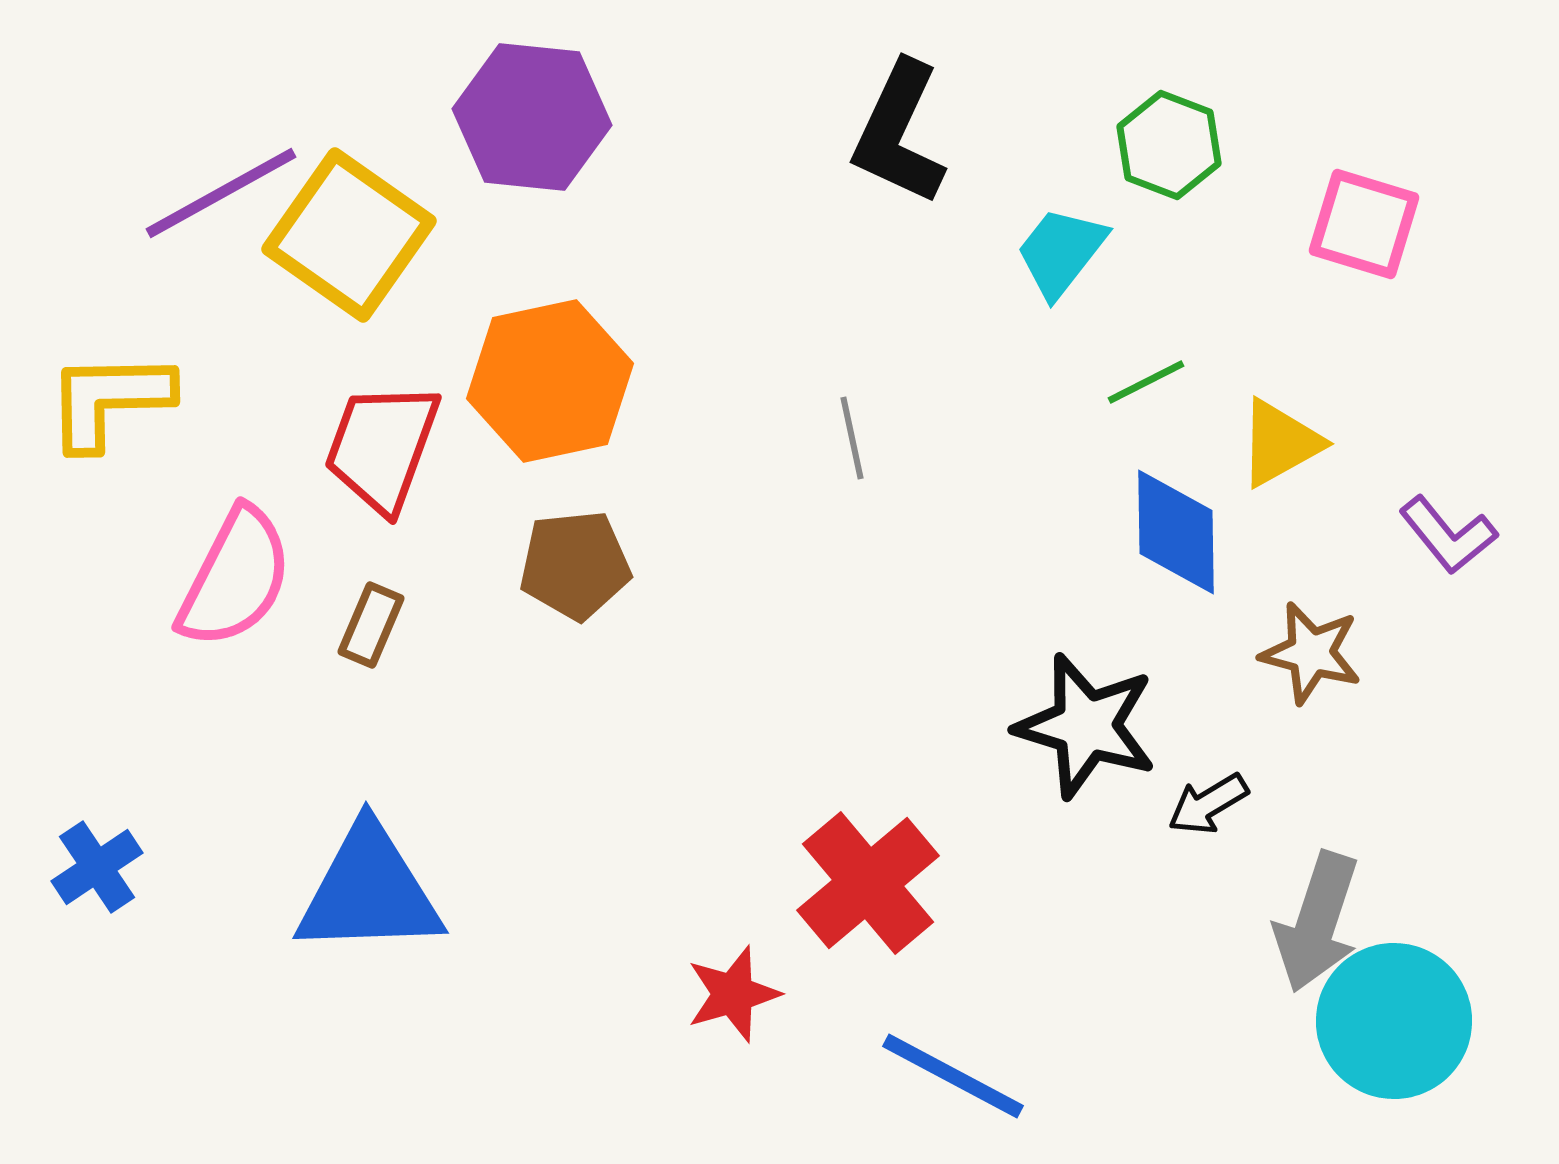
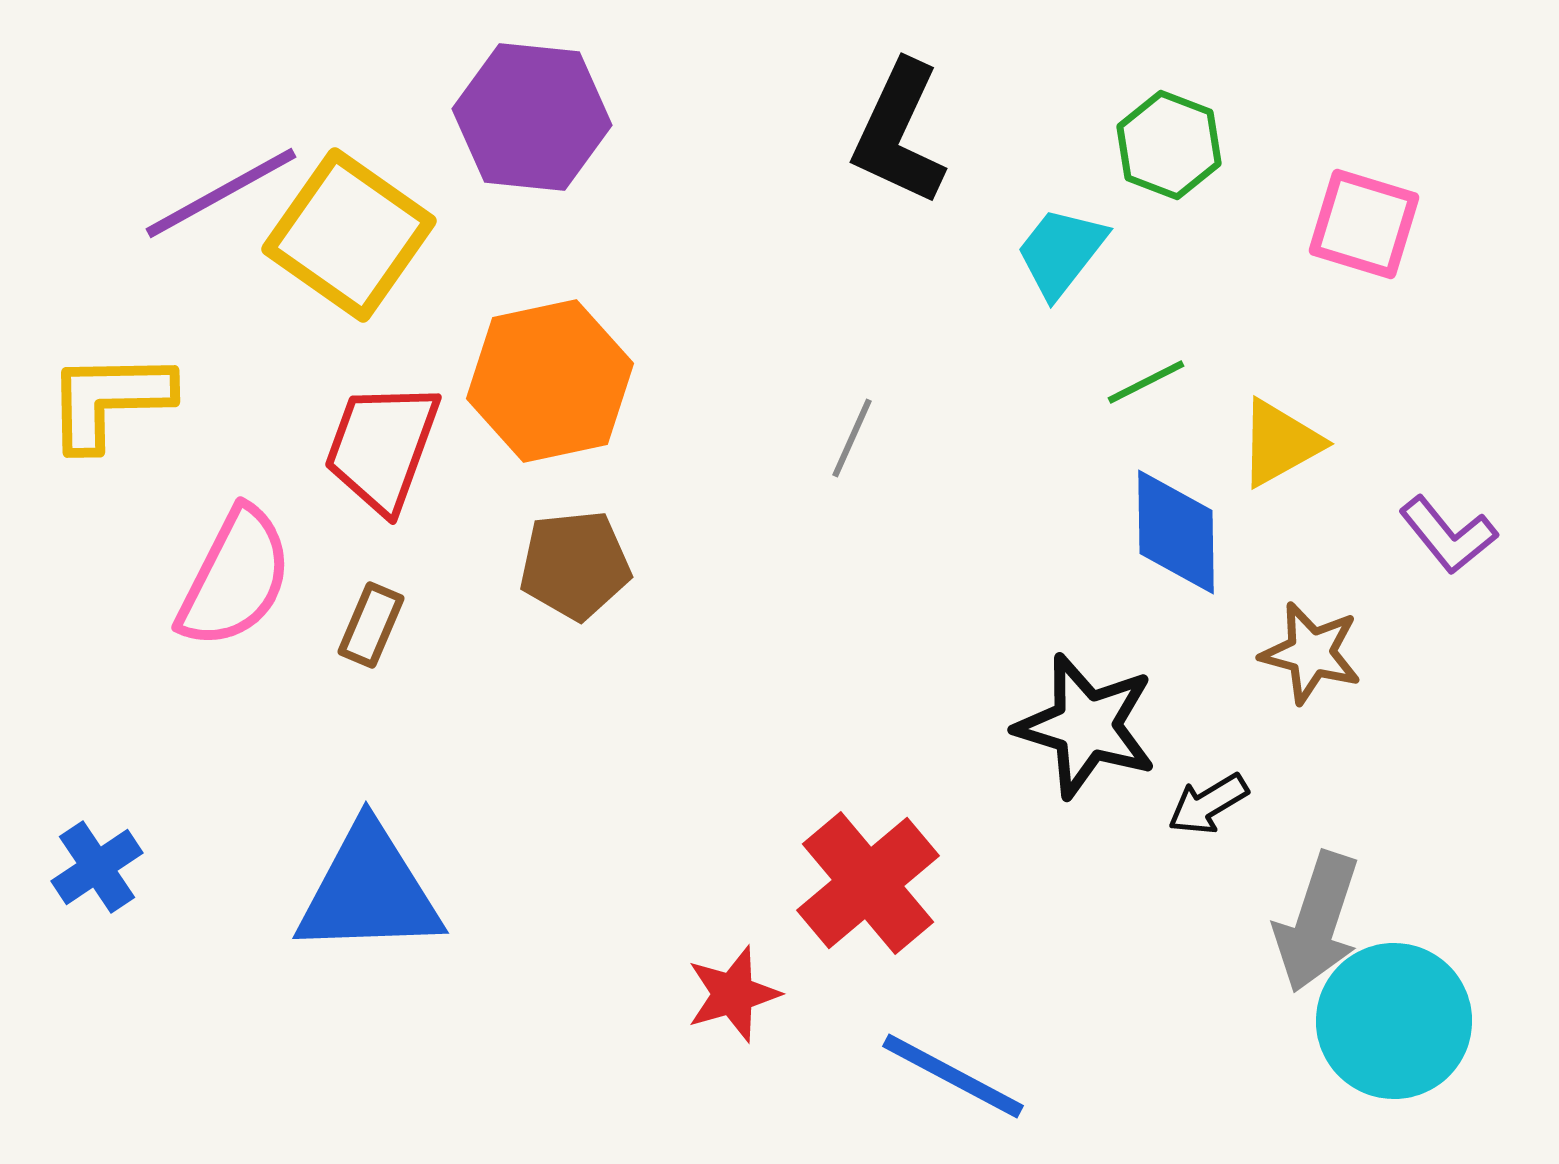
gray line: rotated 36 degrees clockwise
